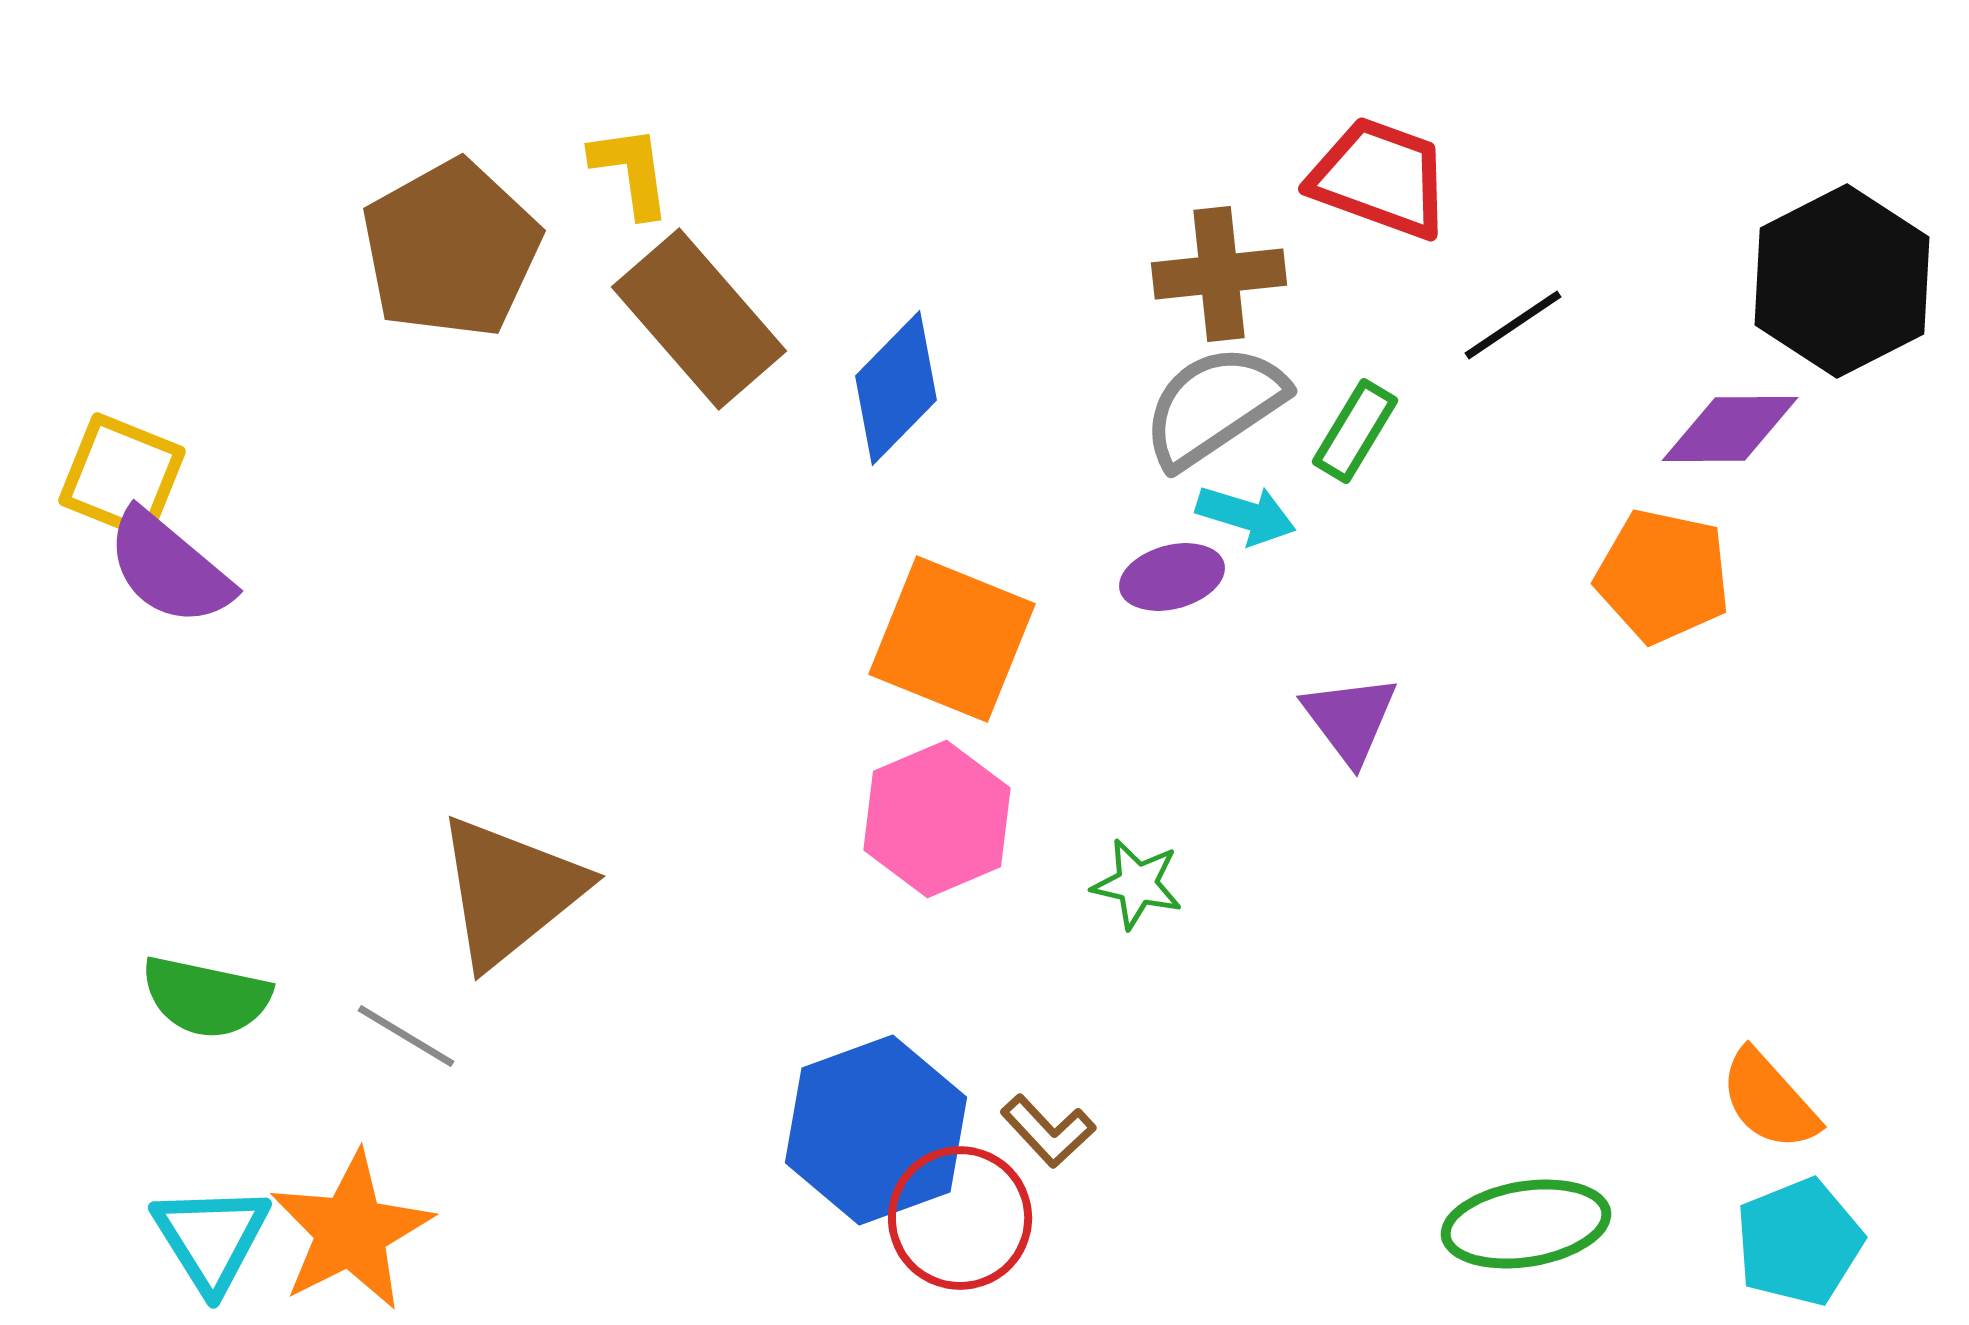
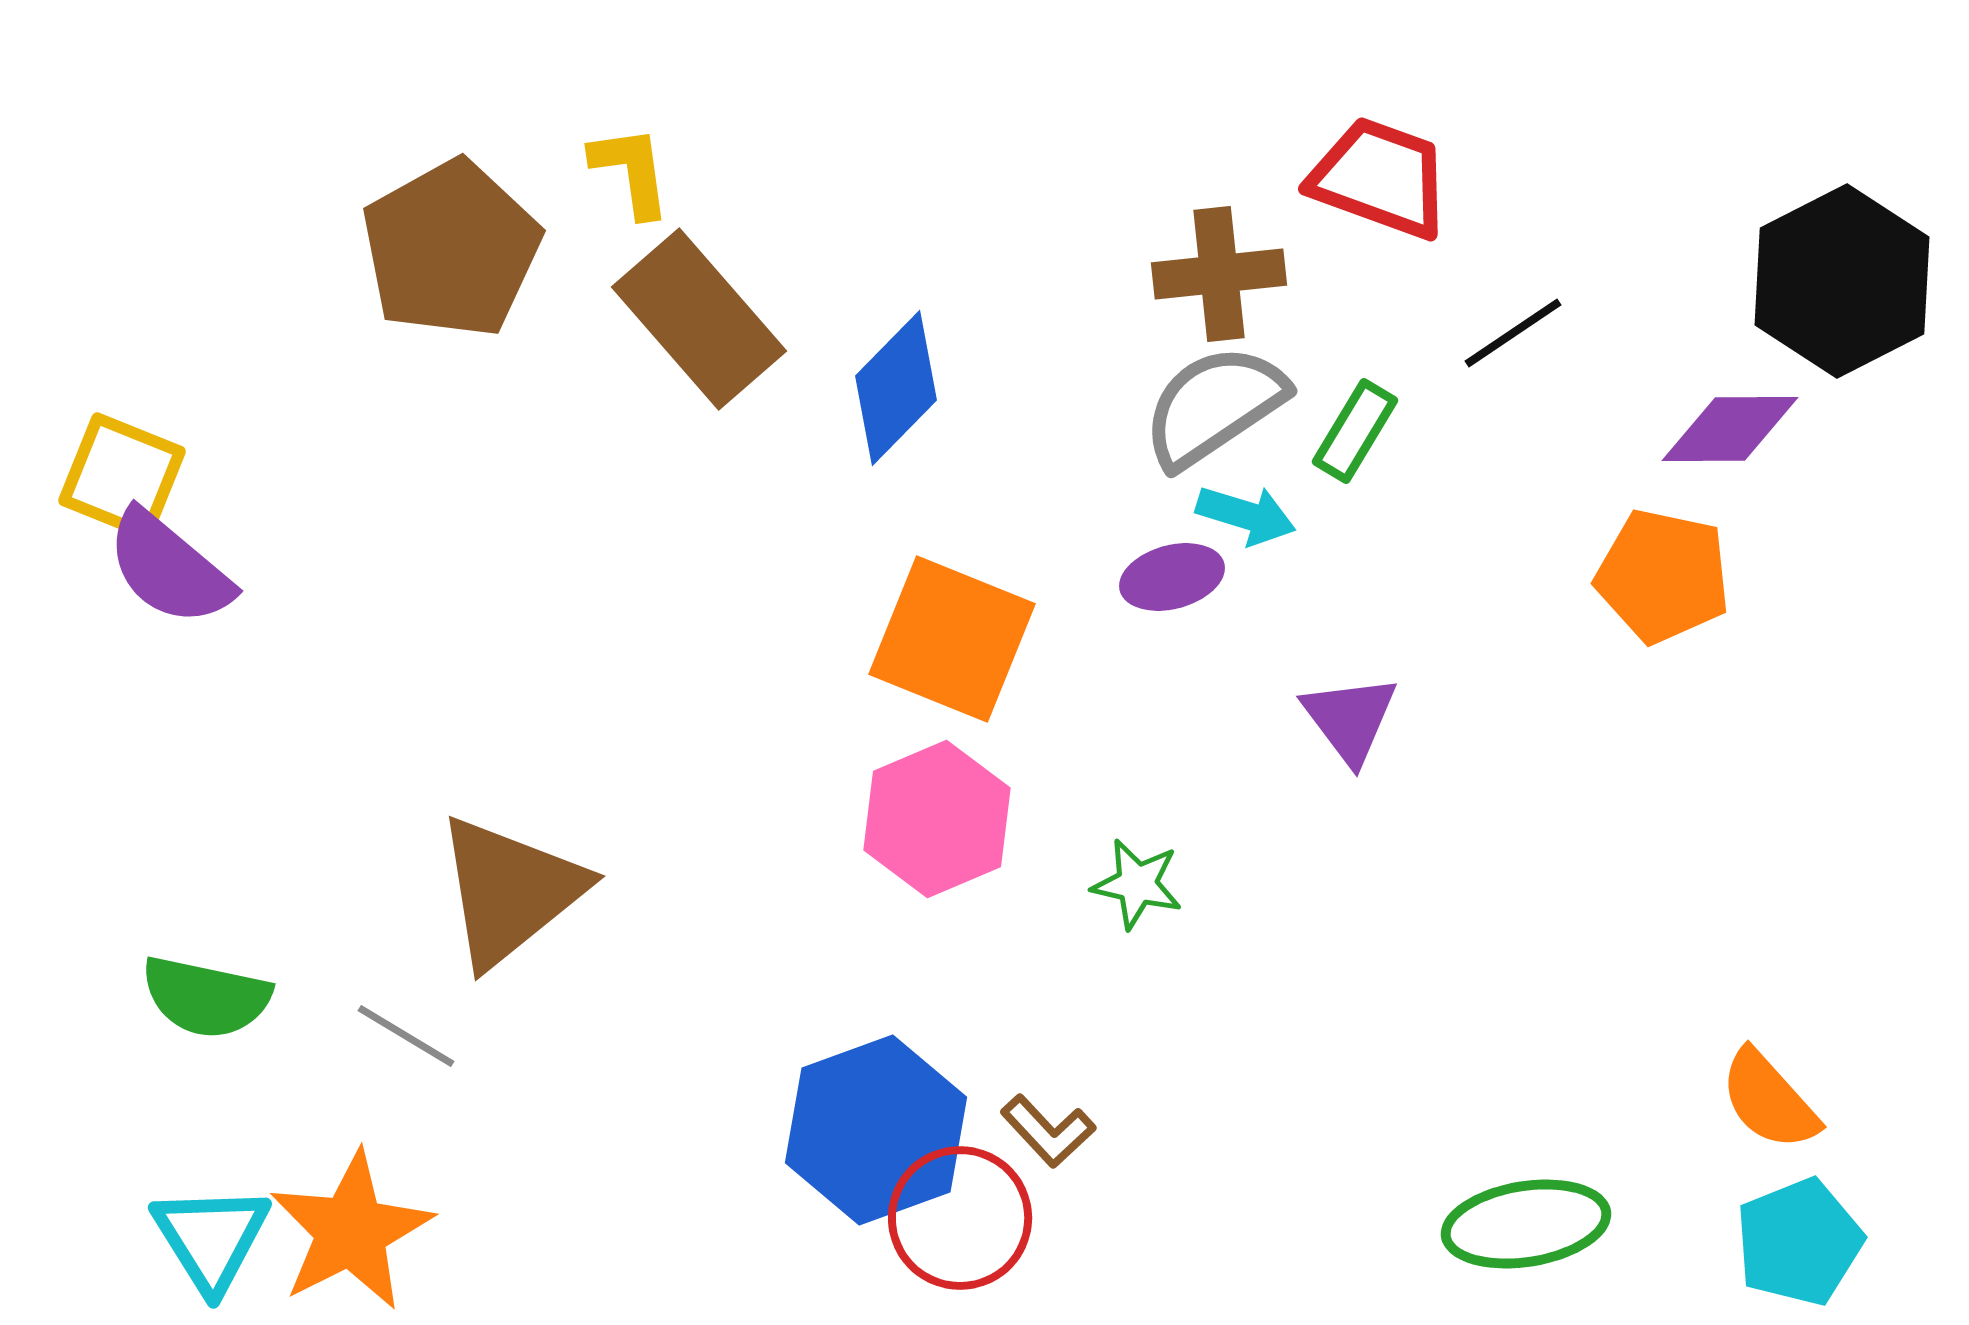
black line: moved 8 px down
